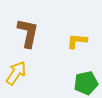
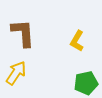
brown L-shape: moved 5 px left; rotated 16 degrees counterclockwise
yellow L-shape: rotated 65 degrees counterclockwise
